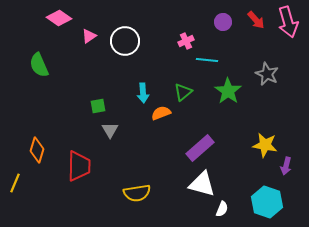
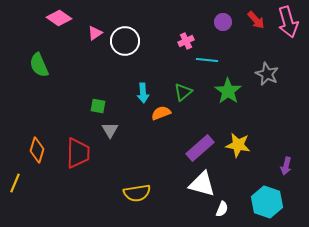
pink triangle: moved 6 px right, 3 px up
green square: rotated 21 degrees clockwise
yellow star: moved 27 px left
red trapezoid: moved 1 px left, 13 px up
